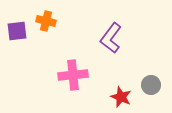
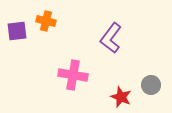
pink cross: rotated 16 degrees clockwise
